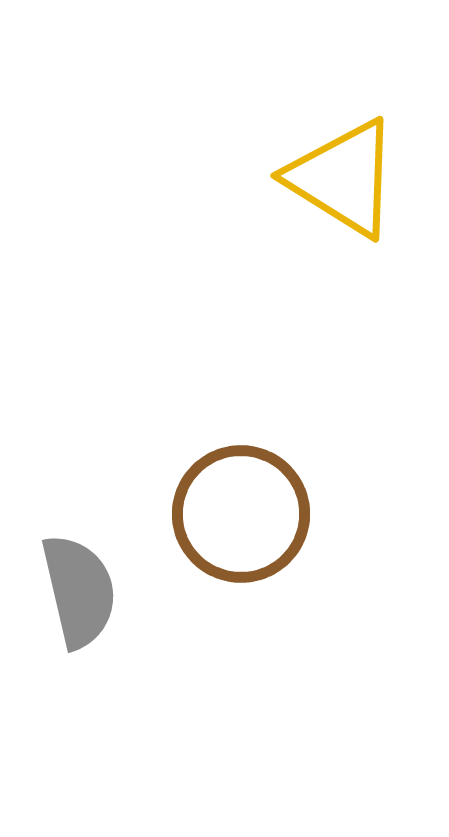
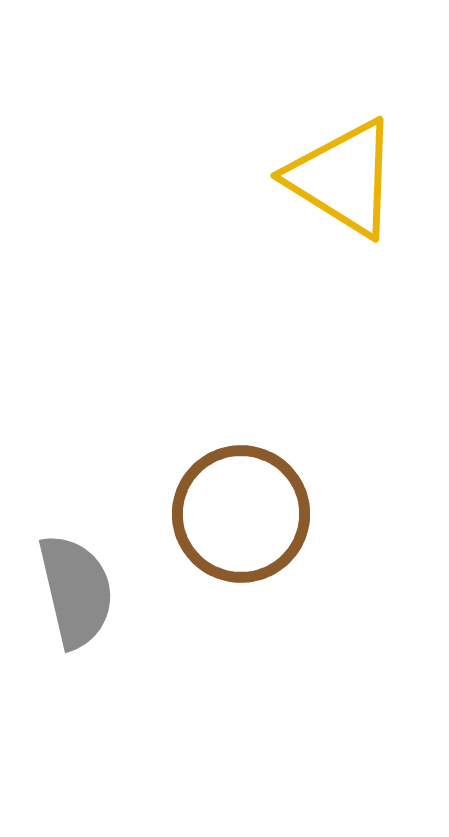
gray semicircle: moved 3 px left
